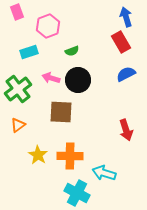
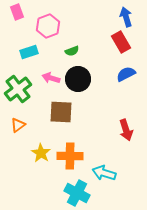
black circle: moved 1 px up
yellow star: moved 3 px right, 2 px up
